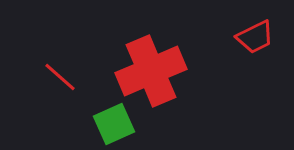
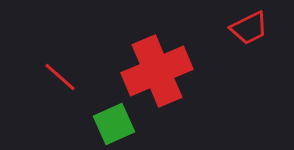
red trapezoid: moved 6 px left, 9 px up
red cross: moved 6 px right
